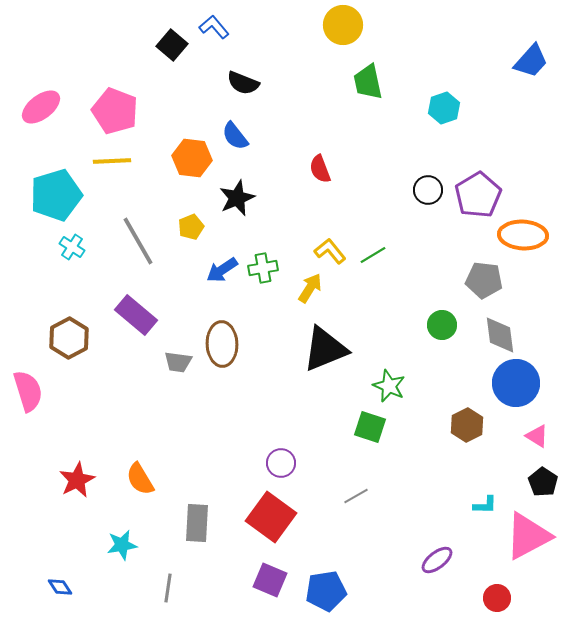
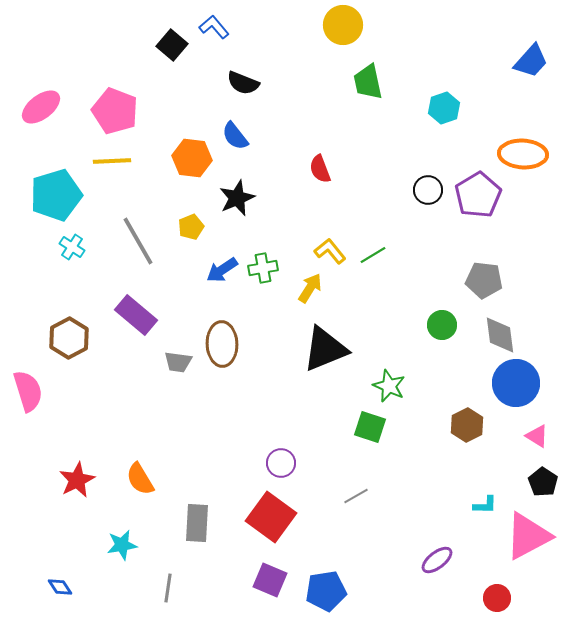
orange ellipse at (523, 235): moved 81 px up
